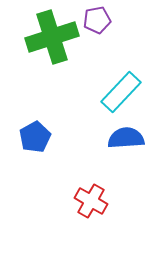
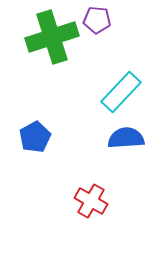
purple pentagon: rotated 16 degrees clockwise
